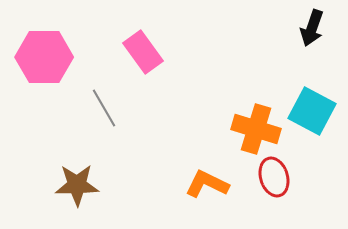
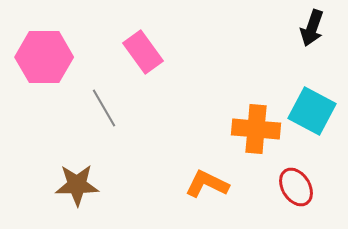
orange cross: rotated 12 degrees counterclockwise
red ellipse: moved 22 px right, 10 px down; rotated 15 degrees counterclockwise
